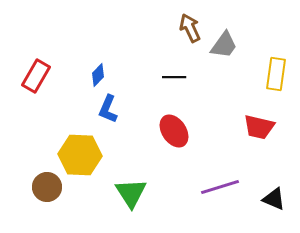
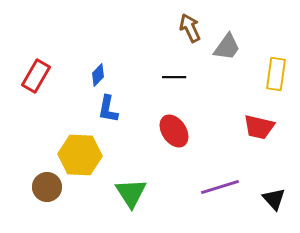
gray trapezoid: moved 3 px right, 2 px down
blue L-shape: rotated 12 degrees counterclockwise
black triangle: rotated 25 degrees clockwise
